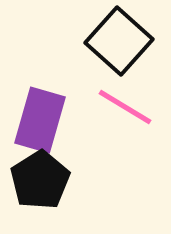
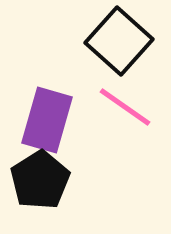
pink line: rotated 4 degrees clockwise
purple rectangle: moved 7 px right
